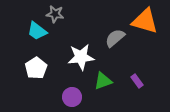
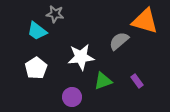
gray semicircle: moved 4 px right, 3 px down
